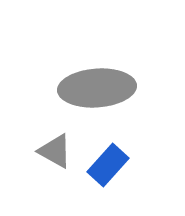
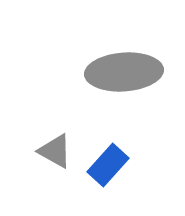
gray ellipse: moved 27 px right, 16 px up
